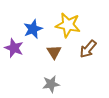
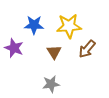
yellow star: moved 1 px right, 1 px down; rotated 15 degrees counterclockwise
blue star: moved 1 px right, 4 px up; rotated 24 degrees clockwise
brown arrow: moved 1 px left
